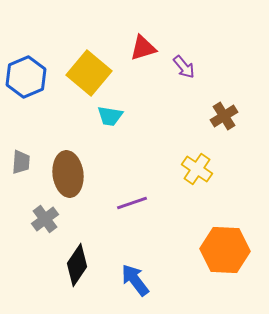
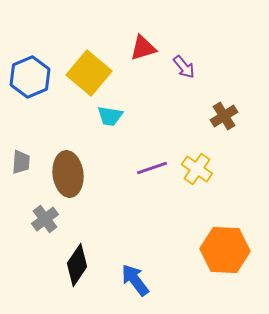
blue hexagon: moved 4 px right
purple line: moved 20 px right, 35 px up
